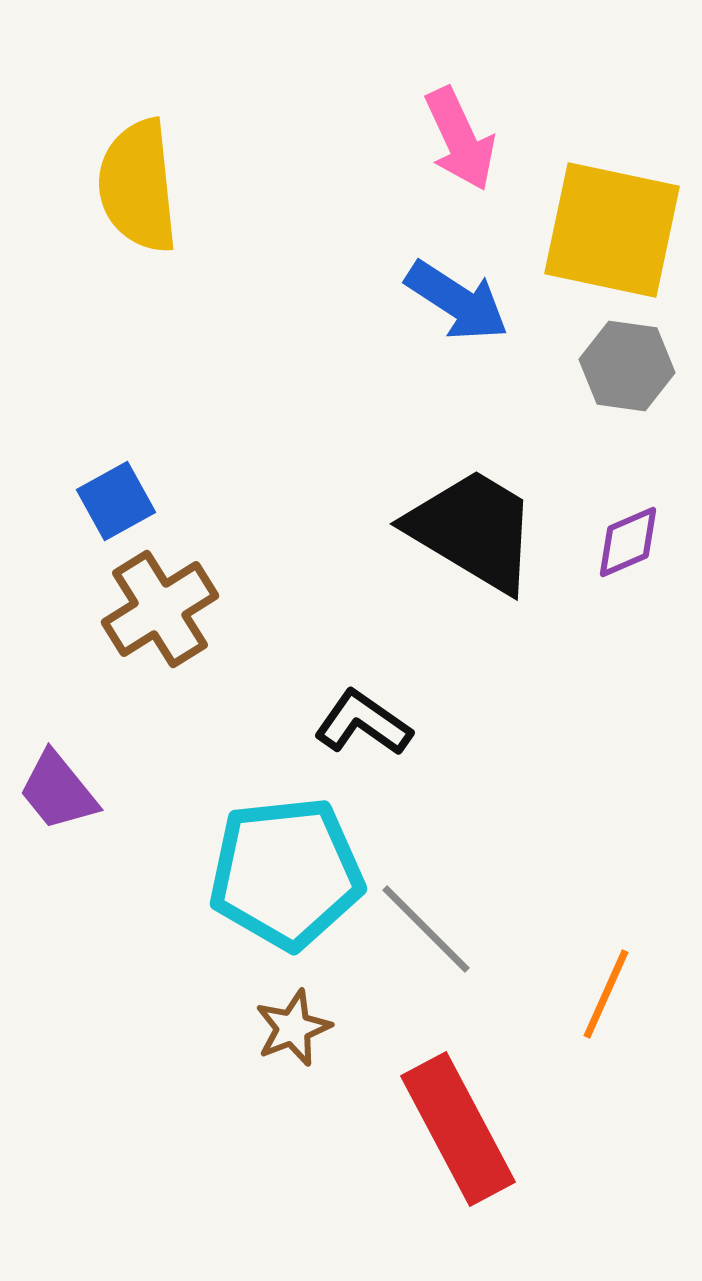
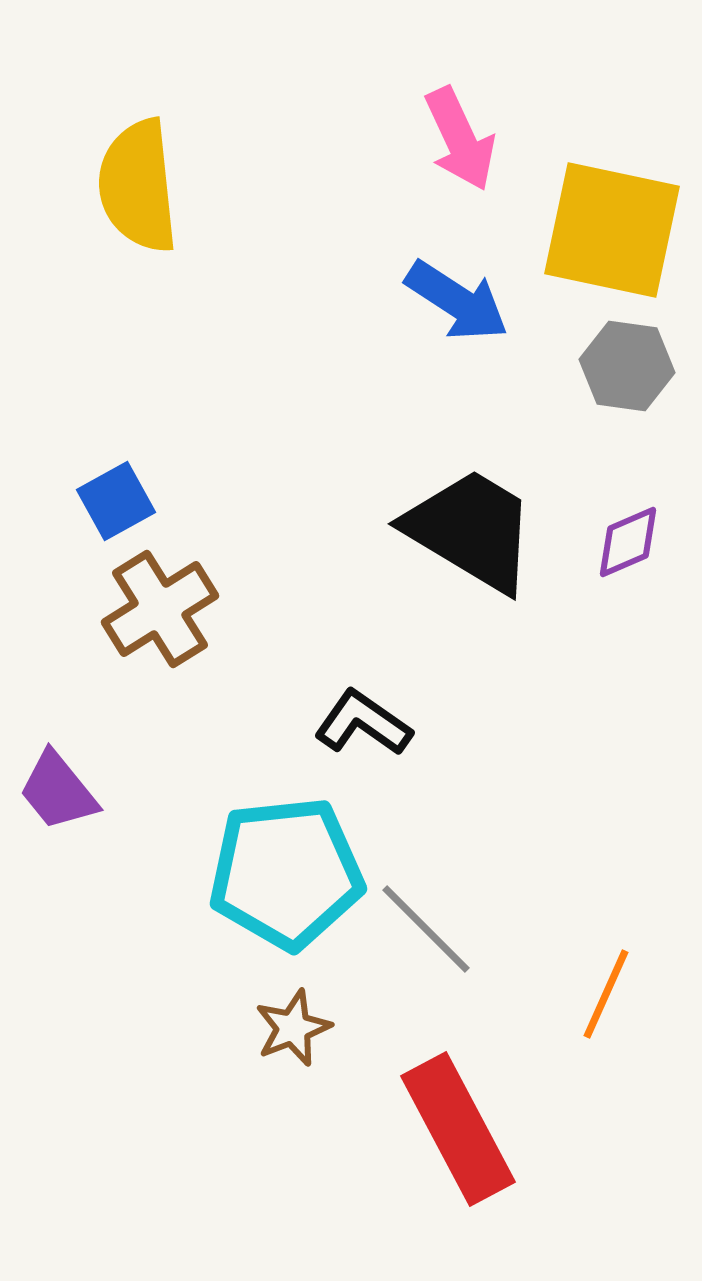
black trapezoid: moved 2 px left
